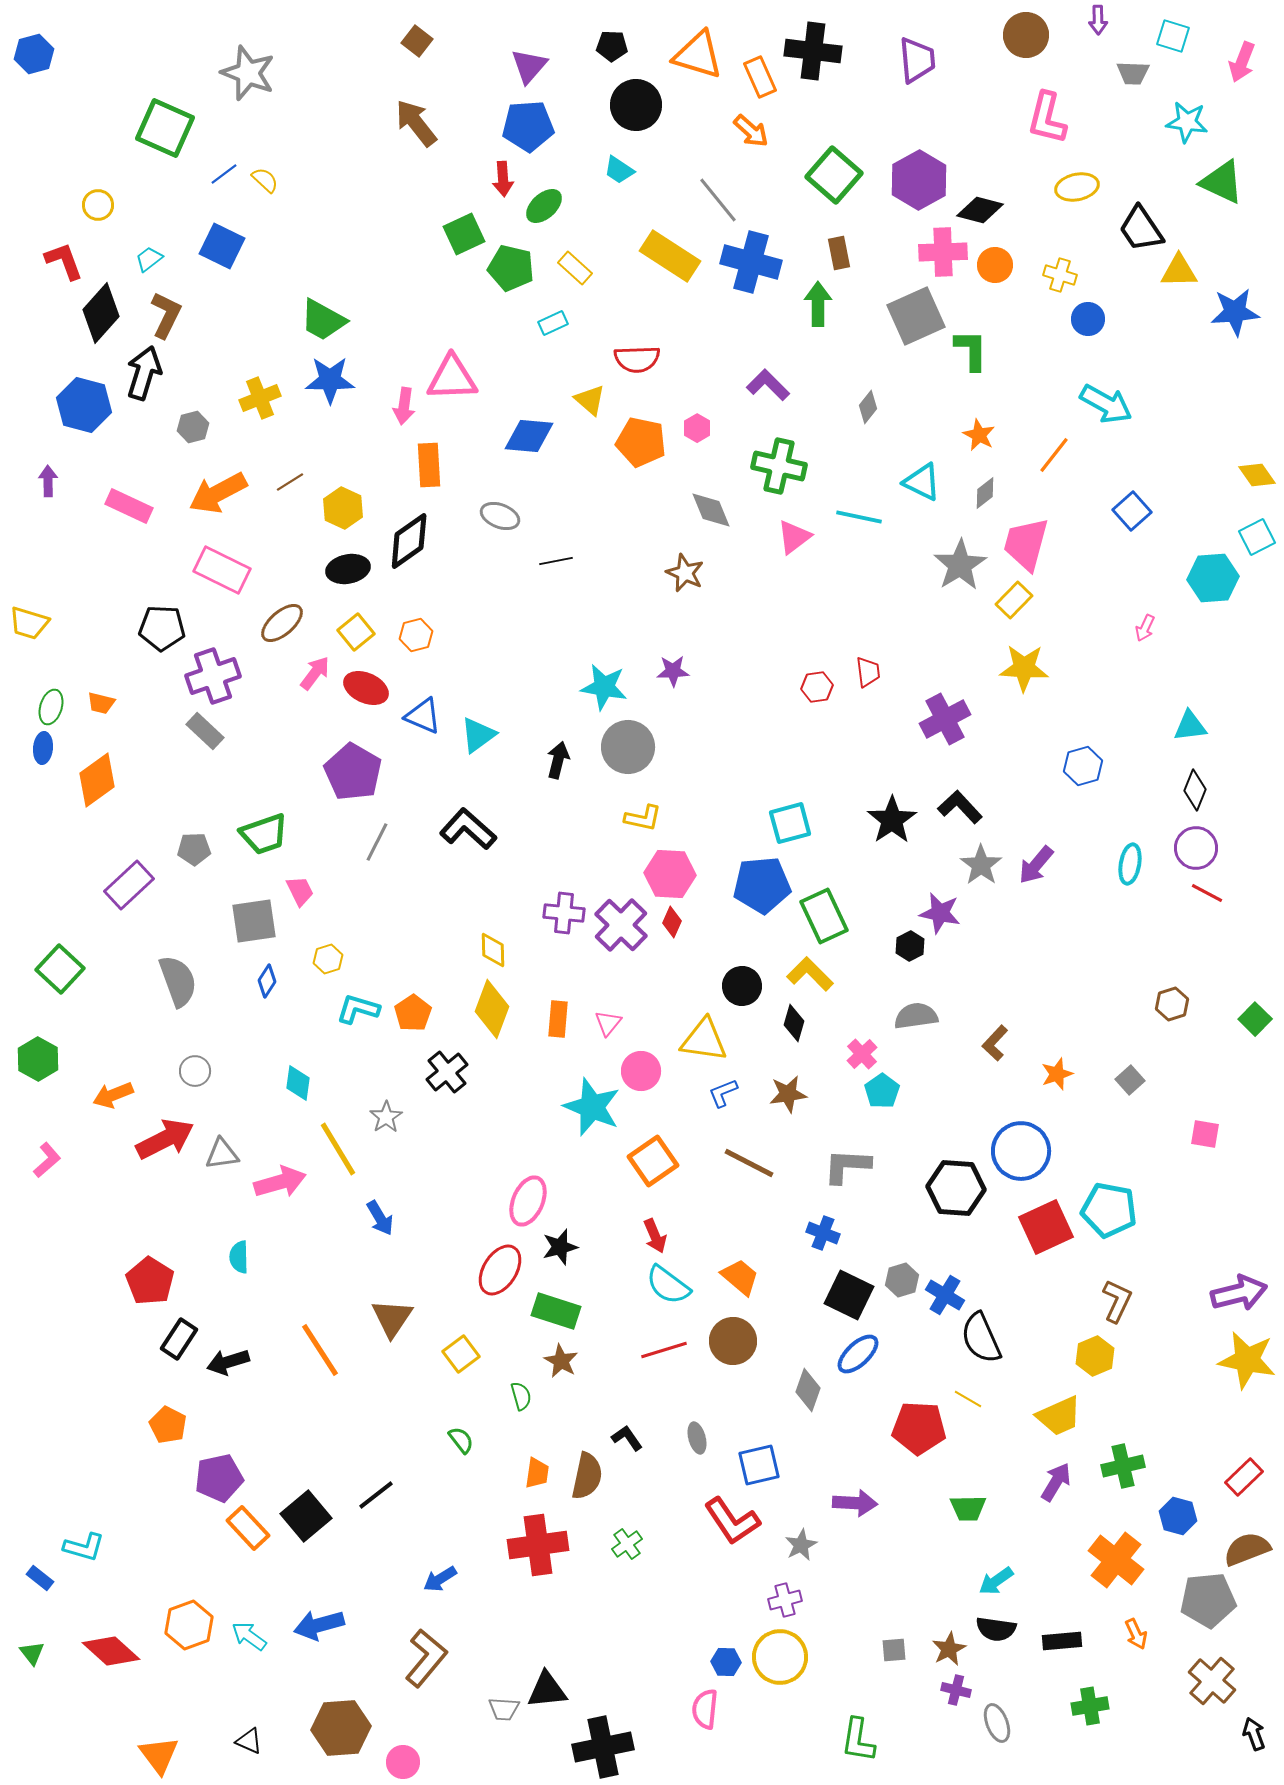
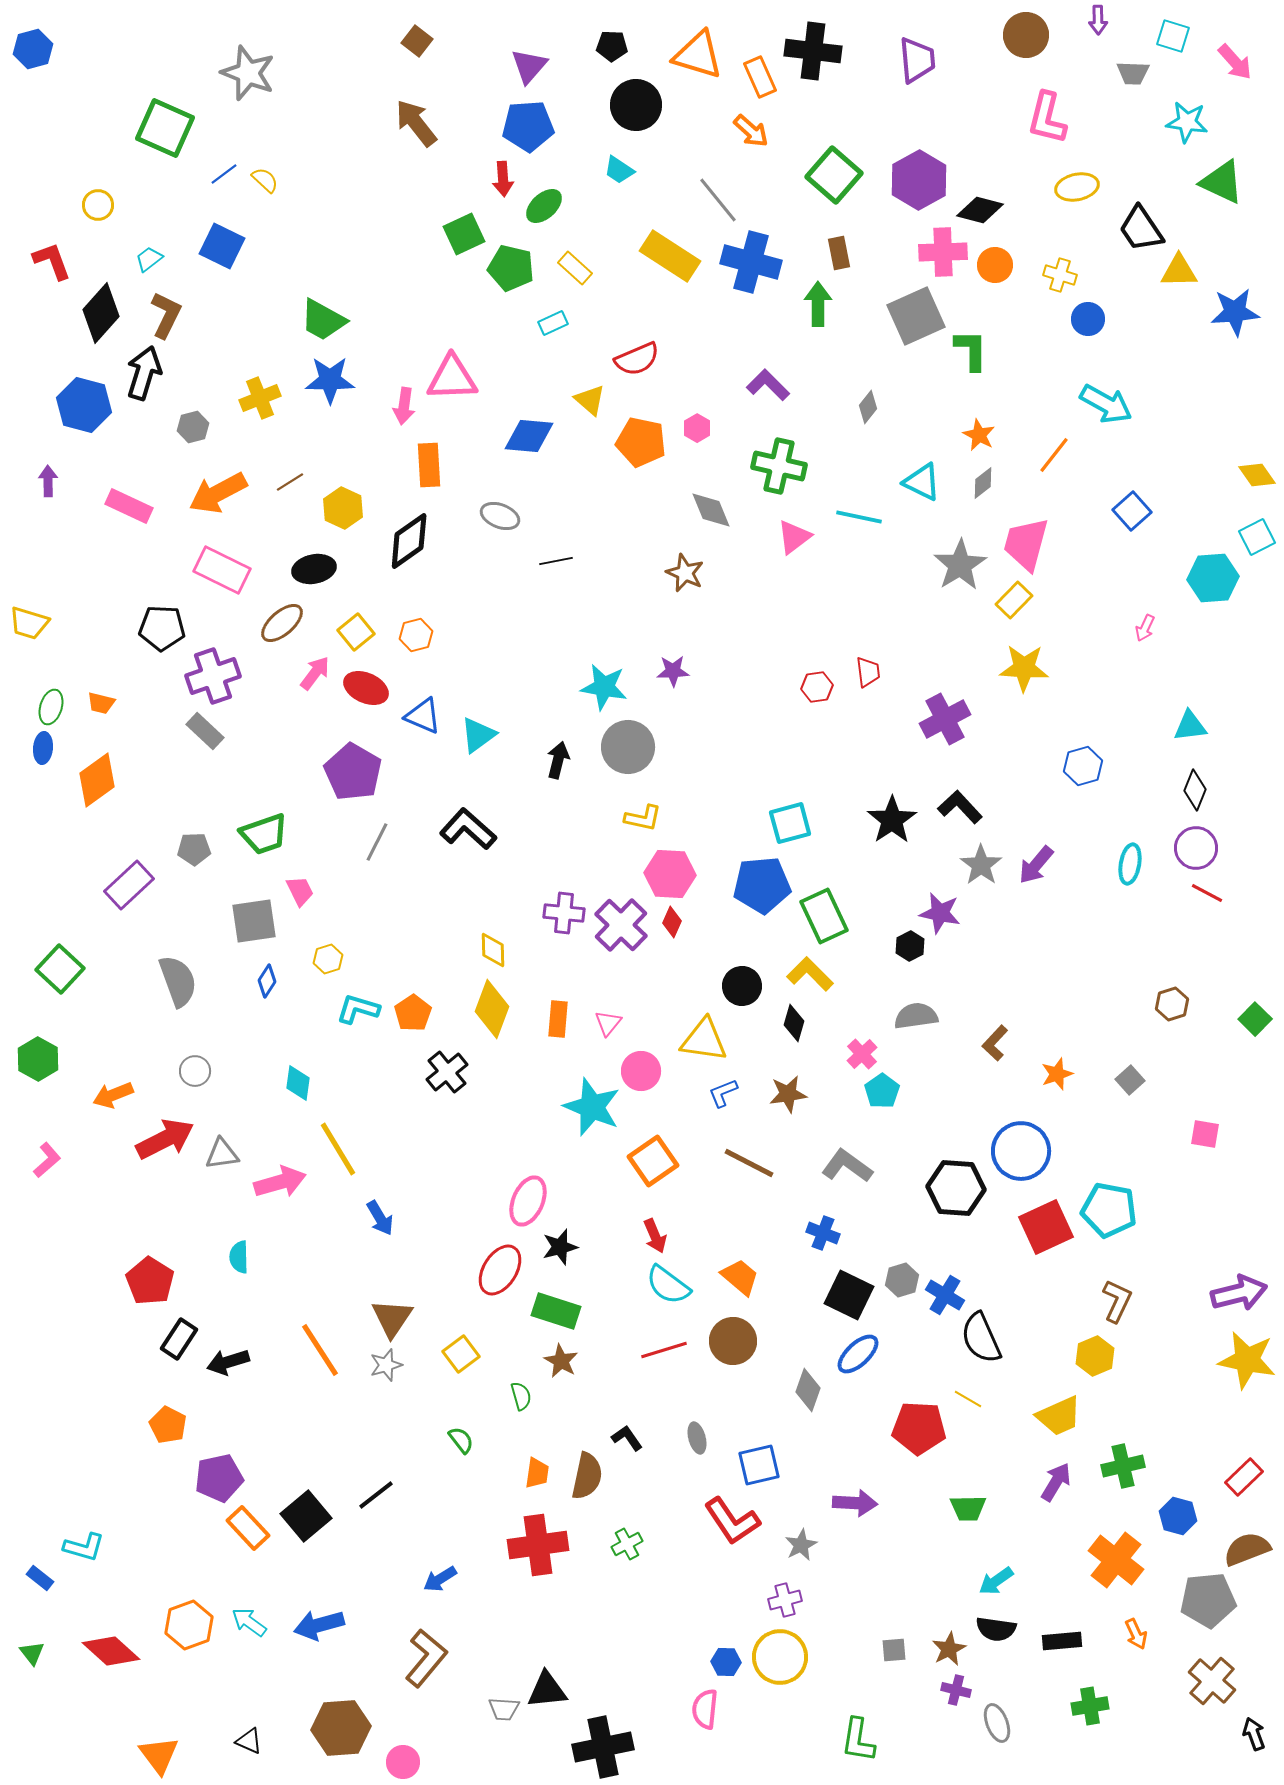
blue hexagon at (34, 54): moved 1 px left, 5 px up
pink arrow at (1242, 62): moved 7 px left; rotated 63 degrees counterclockwise
red L-shape at (64, 261): moved 12 px left
red semicircle at (637, 359): rotated 21 degrees counterclockwise
gray diamond at (985, 493): moved 2 px left, 10 px up
black ellipse at (348, 569): moved 34 px left
gray star at (386, 1117): moved 248 px down; rotated 16 degrees clockwise
gray L-shape at (847, 1166): rotated 33 degrees clockwise
green cross at (627, 1544): rotated 8 degrees clockwise
cyan arrow at (249, 1636): moved 14 px up
